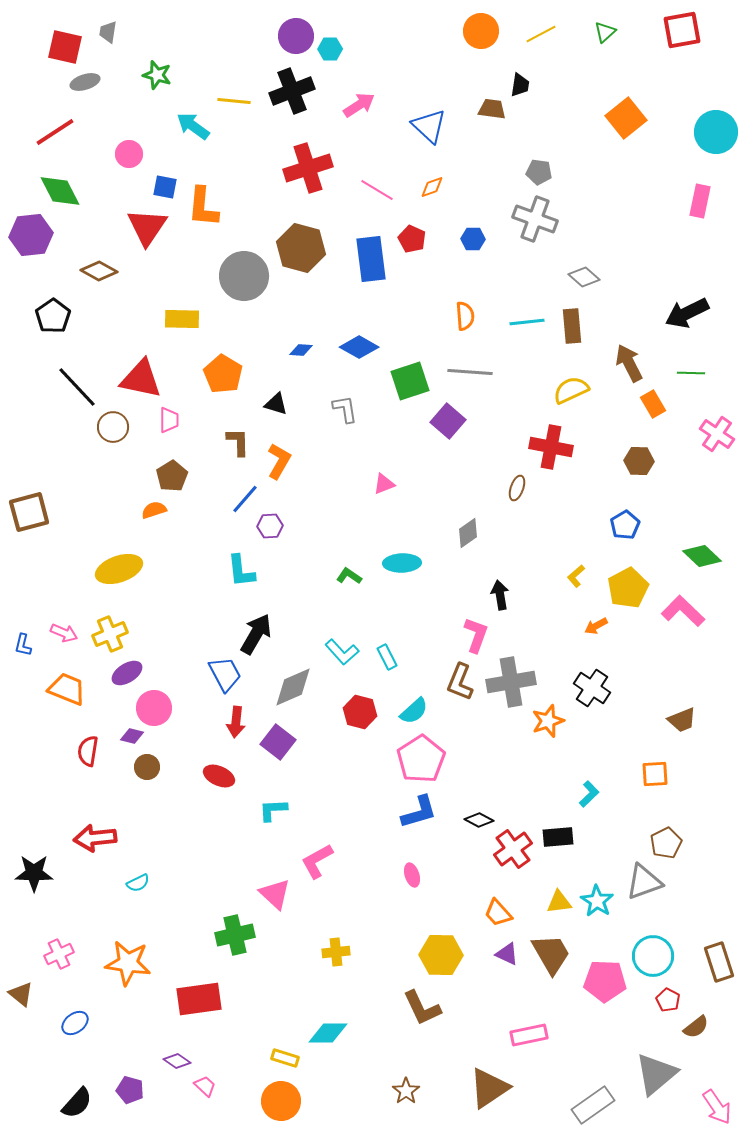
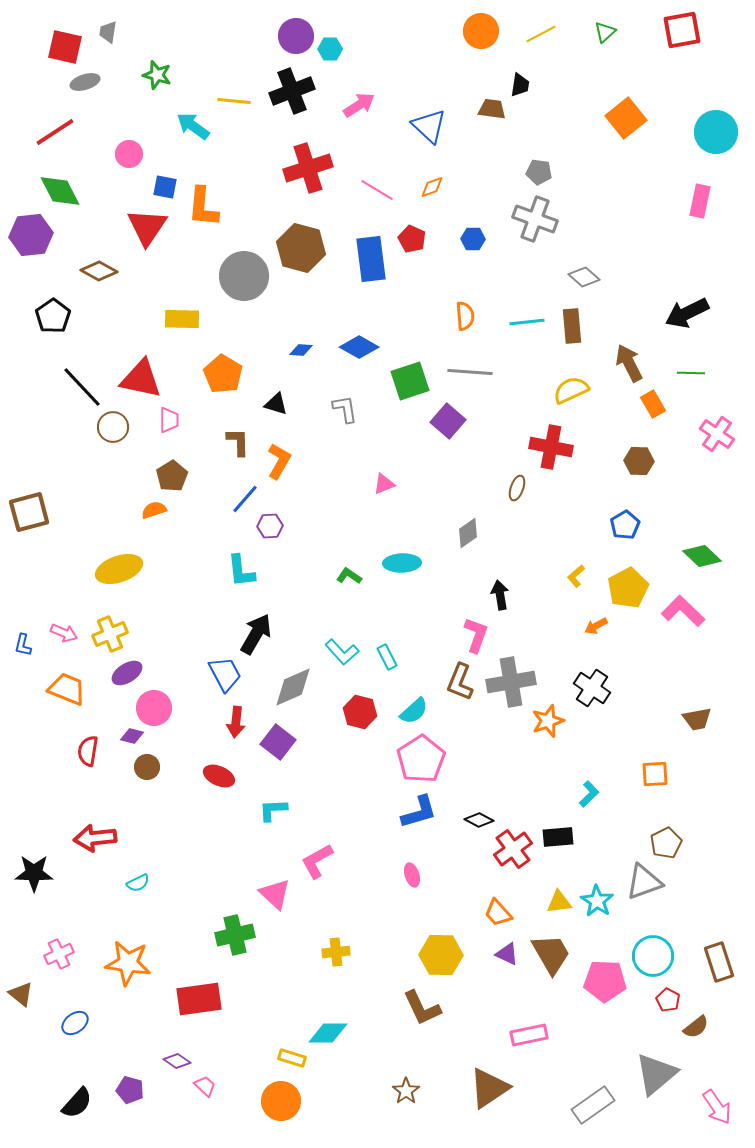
black line at (77, 387): moved 5 px right
brown trapezoid at (682, 720): moved 15 px right, 1 px up; rotated 12 degrees clockwise
yellow rectangle at (285, 1058): moved 7 px right
